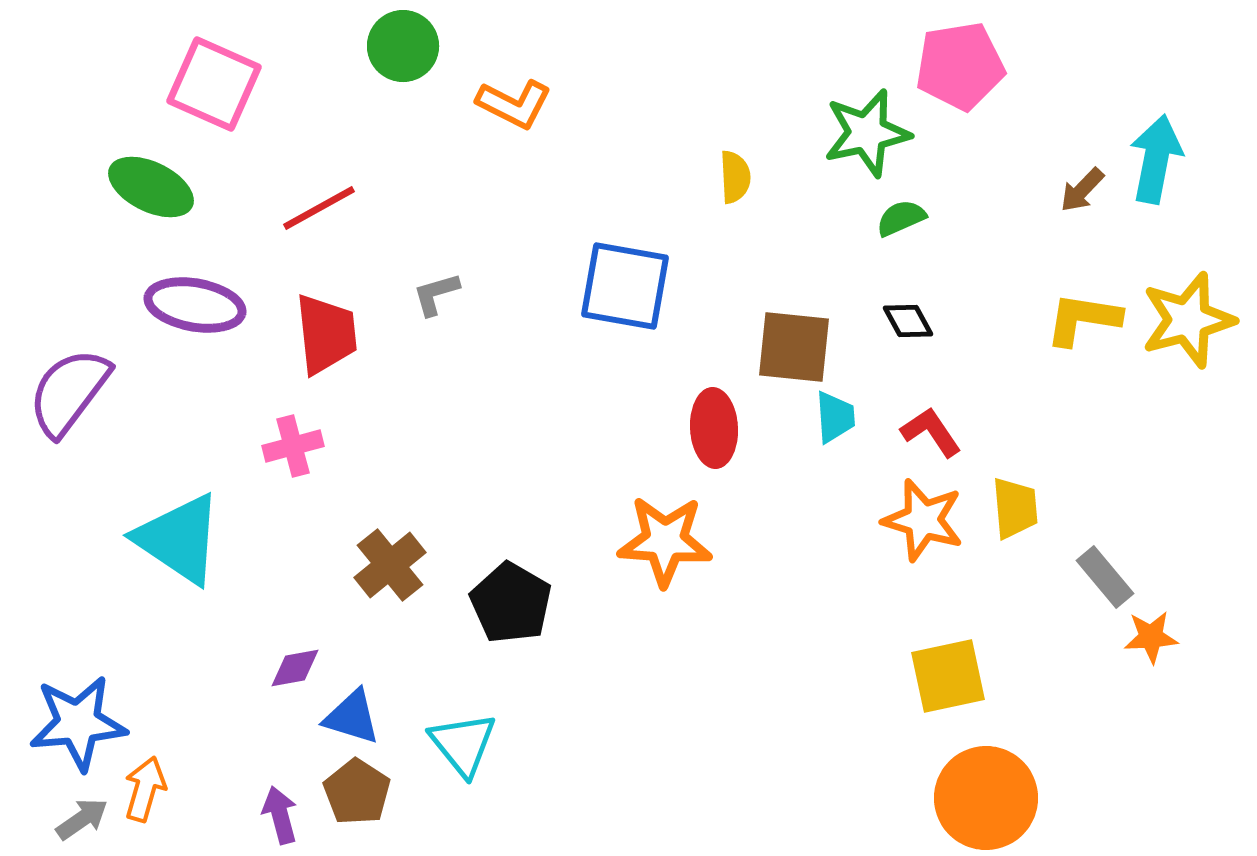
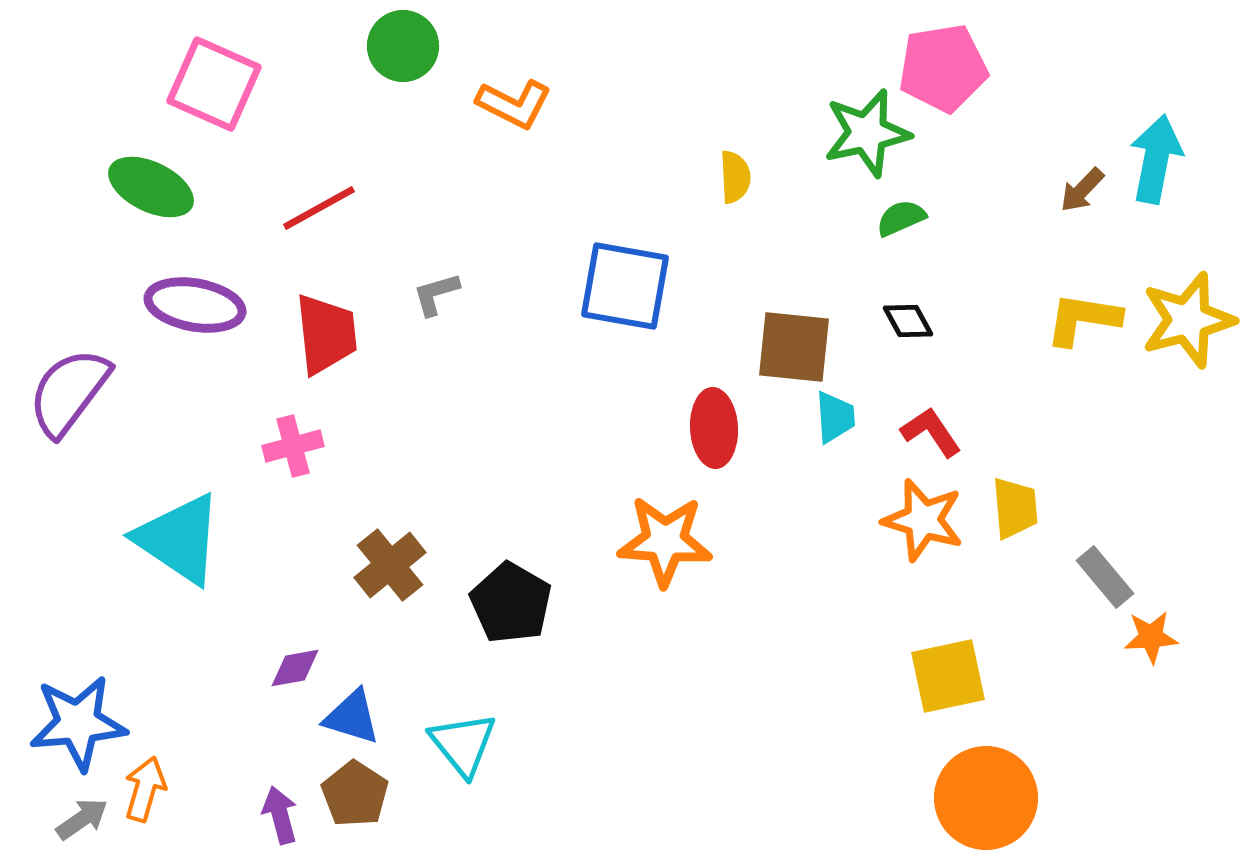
pink pentagon at (960, 66): moved 17 px left, 2 px down
brown pentagon at (357, 792): moved 2 px left, 2 px down
